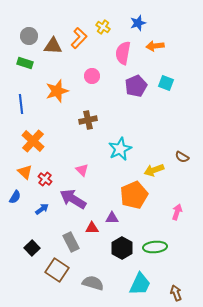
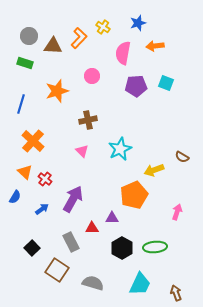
purple pentagon: rotated 20 degrees clockwise
blue line: rotated 24 degrees clockwise
pink triangle: moved 19 px up
purple arrow: rotated 88 degrees clockwise
